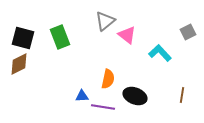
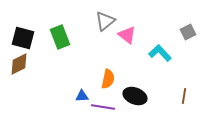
brown line: moved 2 px right, 1 px down
